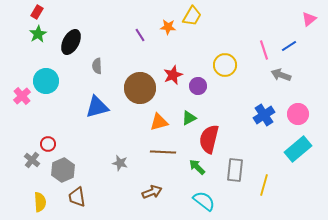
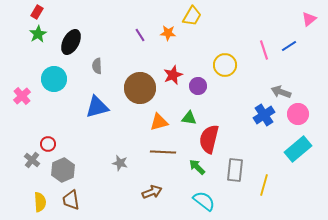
orange star: moved 6 px down
gray arrow: moved 17 px down
cyan circle: moved 8 px right, 2 px up
green triangle: rotated 35 degrees clockwise
brown trapezoid: moved 6 px left, 3 px down
